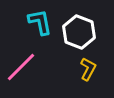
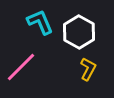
cyan L-shape: rotated 12 degrees counterclockwise
white hexagon: rotated 8 degrees clockwise
